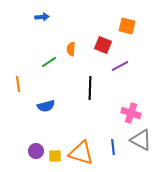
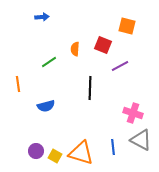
orange semicircle: moved 4 px right
pink cross: moved 2 px right
yellow square: rotated 32 degrees clockwise
